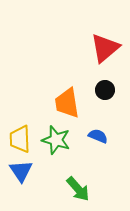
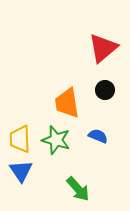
red triangle: moved 2 px left
